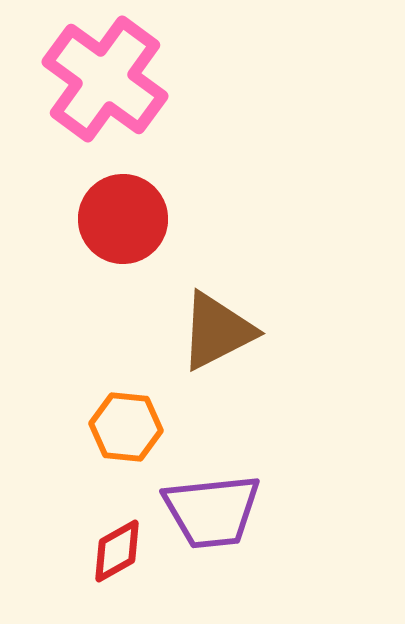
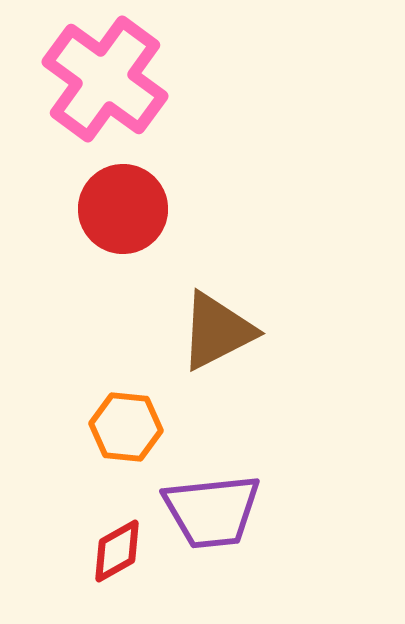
red circle: moved 10 px up
